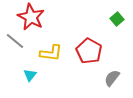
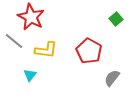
green square: moved 1 px left
gray line: moved 1 px left
yellow L-shape: moved 5 px left, 3 px up
